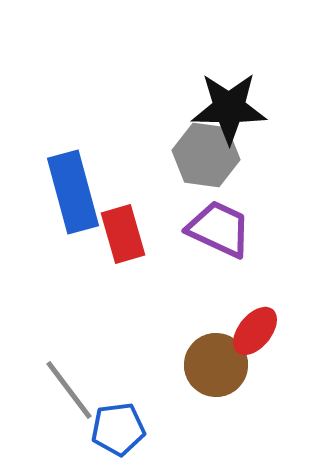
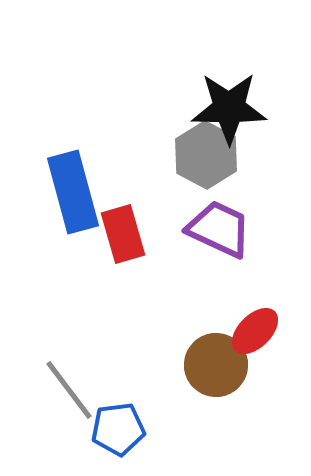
gray hexagon: rotated 20 degrees clockwise
red ellipse: rotated 6 degrees clockwise
